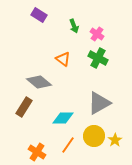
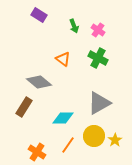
pink cross: moved 1 px right, 4 px up
